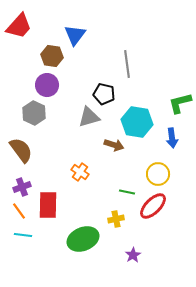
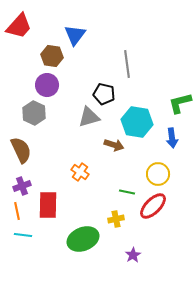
brown semicircle: rotated 12 degrees clockwise
purple cross: moved 1 px up
orange line: moved 2 px left; rotated 24 degrees clockwise
